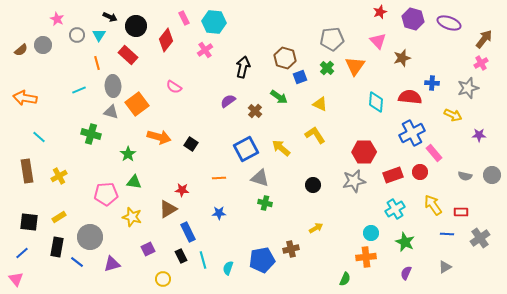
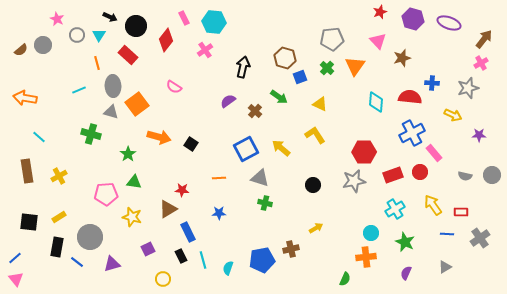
blue line at (22, 253): moved 7 px left, 5 px down
